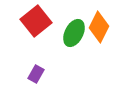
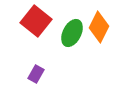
red square: rotated 12 degrees counterclockwise
green ellipse: moved 2 px left
